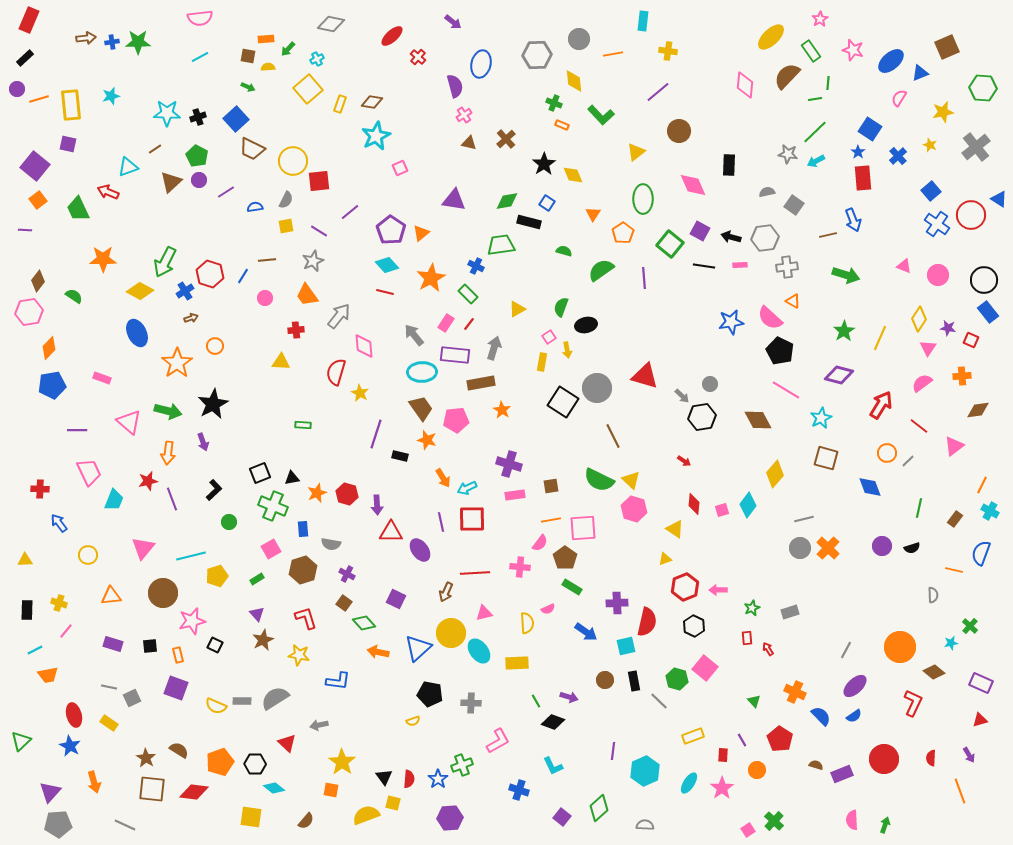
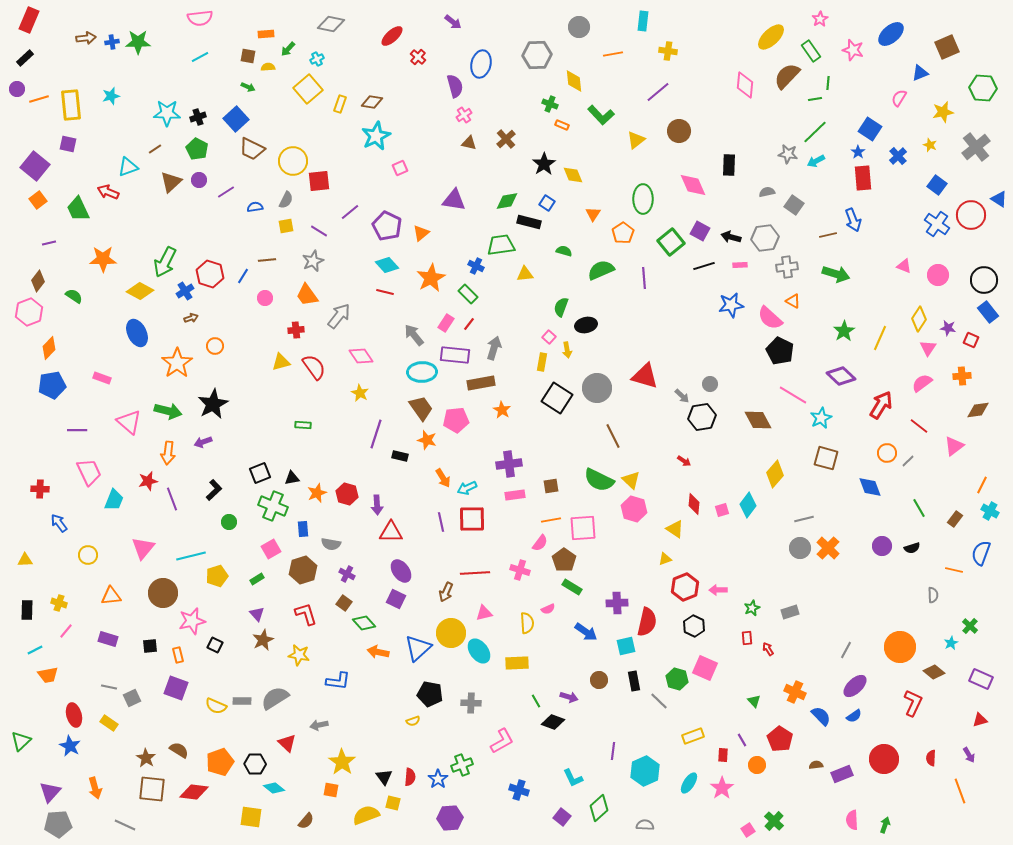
orange rectangle at (266, 39): moved 5 px up
gray circle at (579, 39): moved 12 px up
blue ellipse at (891, 61): moved 27 px up
green cross at (554, 103): moved 4 px left, 1 px down
yellow triangle at (636, 152): moved 12 px up
green pentagon at (197, 156): moved 7 px up
blue square at (931, 191): moved 6 px right, 6 px up; rotated 12 degrees counterclockwise
purple line at (25, 230): moved 24 px right, 13 px down; rotated 16 degrees counterclockwise
purple pentagon at (391, 230): moved 4 px left, 4 px up; rotated 8 degrees counterclockwise
green square at (670, 244): moved 1 px right, 2 px up; rotated 12 degrees clockwise
black line at (704, 266): rotated 25 degrees counterclockwise
green semicircle at (601, 270): rotated 12 degrees clockwise
green arrow at (846, 275): moved 10 px left, 1 px up
yellow triangle at (517, 309): moved 8 px right, 35 px up; rotated 24 degrees clockwise
pink hexagon at (29, 312): rotated 12 degrees counterclockwise
blue star at (731, 322): moved 17 px up
pink square at (549, 337): rotated 16 degrees counterclockwise
pink diamond at (364, 346): moved 3 px left, 10 px down; rotated 30 degrees counterclockwise
yellow triangle at (281, 362): rotated 18 degrees counterclockwise
red semicircle at (336, 372): moved 22 px left, 5 px up; rotated 128 degrees clockwise
purple diamond at (839, 375): moved 2 px right, 1 px down; rotated 28 degrees clockwise
pink line at (786, 390): moved 7 px right, 5 px down
black square at (563, 402): moved 6 px left, 4 px up
purple arrow at (203, 442): rotated 90 degrees clockwise
purple cross at (509, 464): rotated 25 degrees counterclockwise
green line at (919, 508): rotated 42 degrees counterclockwise
purple ellipse at (420, 550): moved 19 px left, 21 px down
brown pentagon at (565, 558): moved 1 px left, 2 px down
pink cross at (520, 567): moved 3 px down; rotated 12 degrees clockwise
red L-shape at (306, 618): moved 4 px up
cyan star at (951, 643): rotated 16 degrees counterclockwise
purple rectangle at (113, 644): moved 5 px left, 5 px up
pink square at (705, 668): rotated 15 degrees counterclockwise
brown circle at (605, 680): moved 6 px left
purple rectangle at (981, 683): moved 4 px up
pink L-shape at (498, 741): moved 4 px right
brown semicircle at (816, 765): rotated 24 degrees counterclockwise
cyan L-shape at (553, 766): moved 20 px right, 12 px down
orange circle at (757, 770): moved 5 px up
red semicircle at (409, 779): moved 1 px right, 2 px up
orange arrow at (94, 782): moved 1 px right, 6 px down
